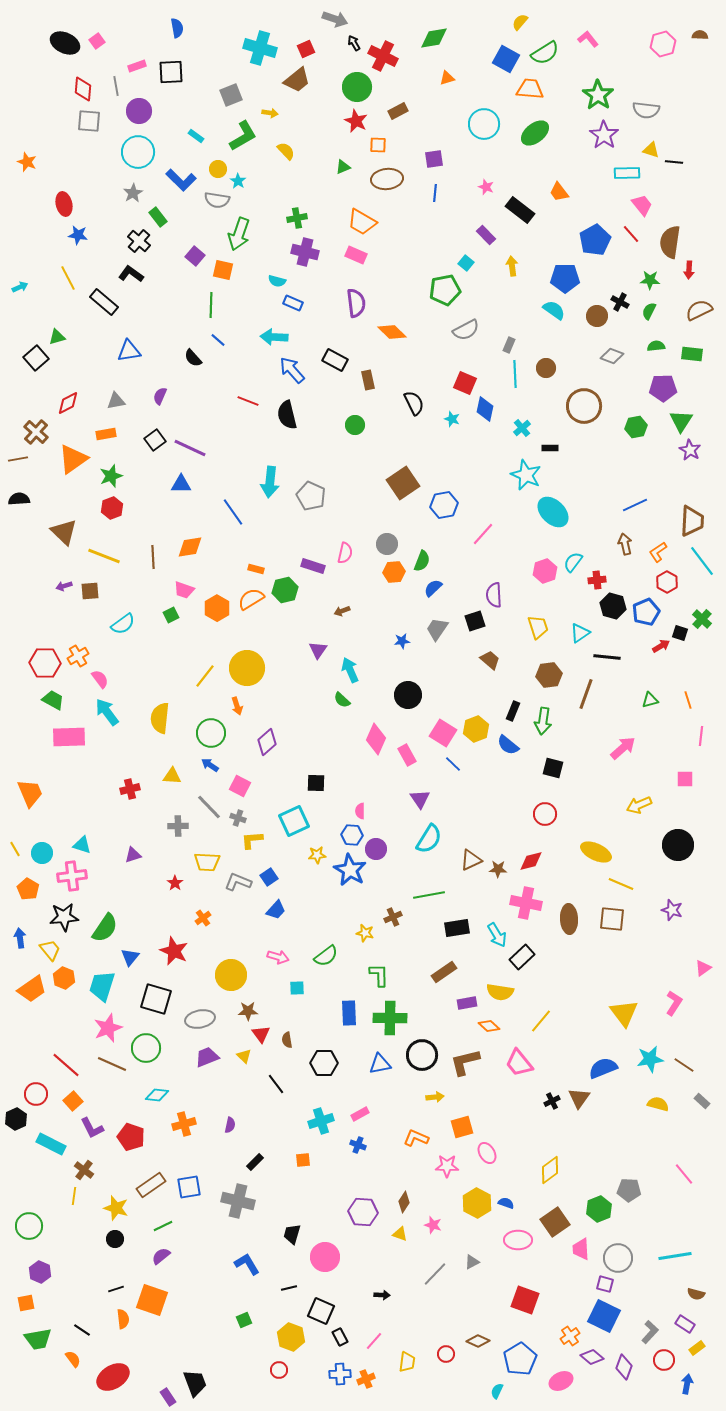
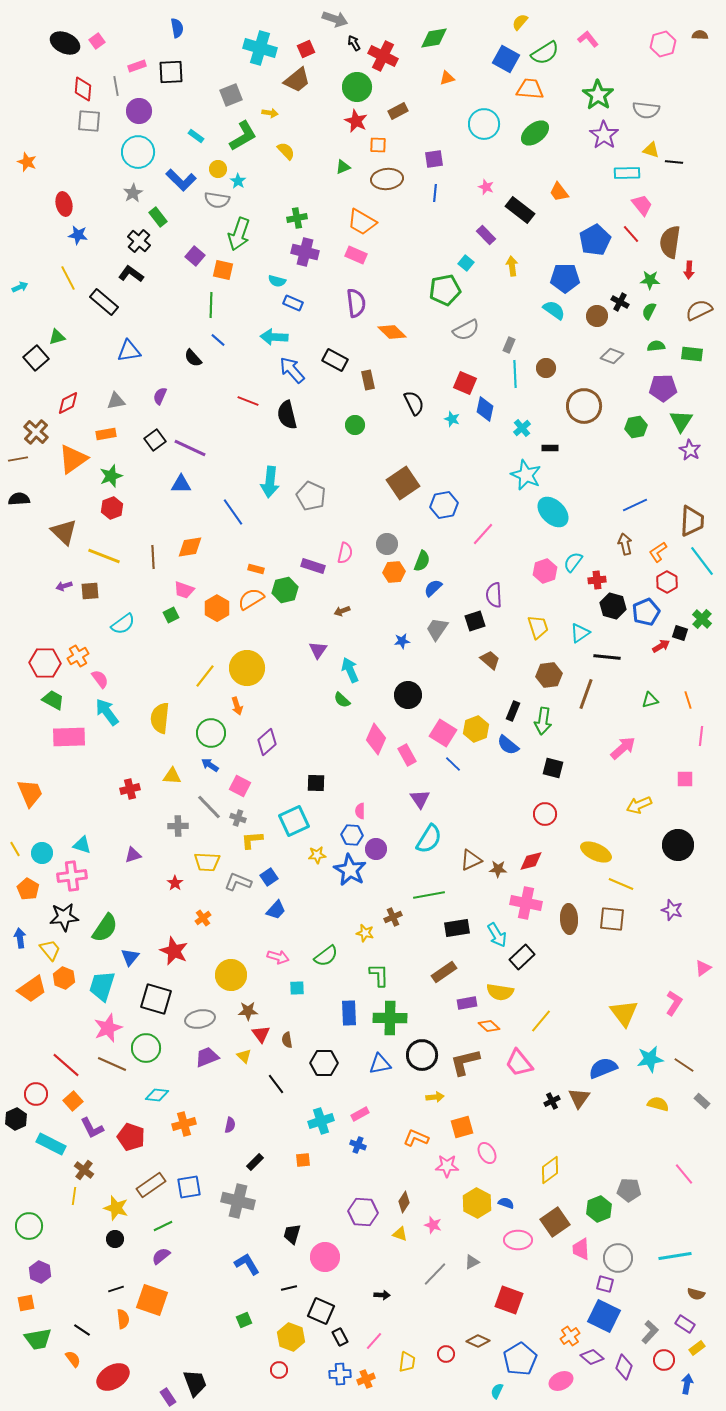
red square at (525, 1300): moved 16 px left
